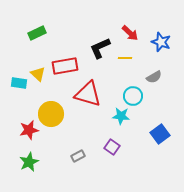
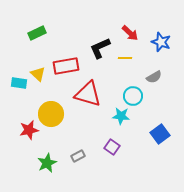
red rectangle: moved 1 px right
green star: moved 18 px right, 1 px down
